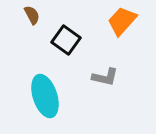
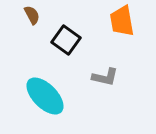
orange trapezoid: rotated 52 degrees counterclockwise
cyan ellipse: rotated 27 degrees counterclockwise
